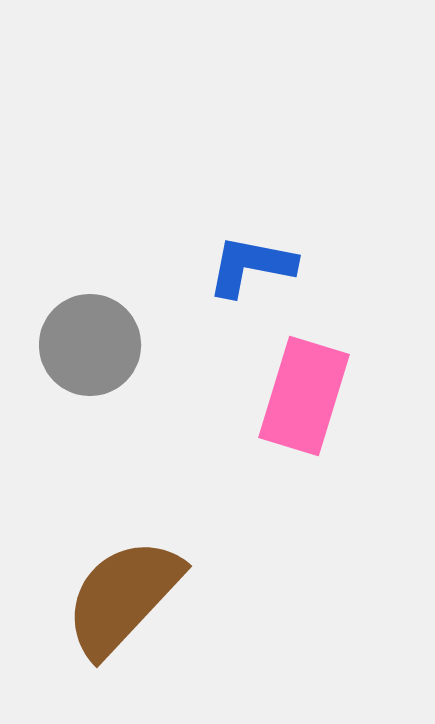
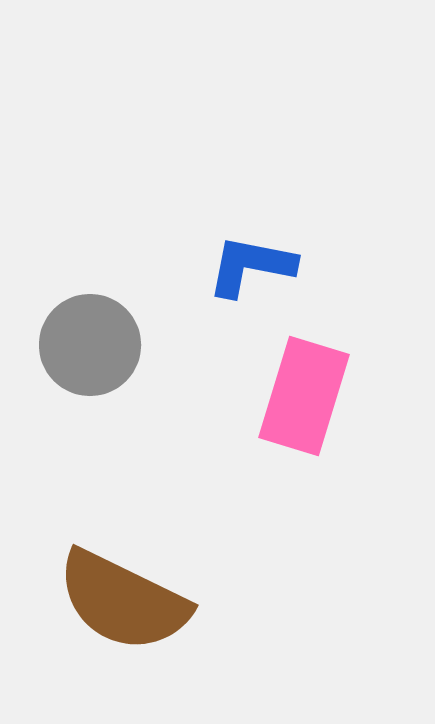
brown semicircle: moved 4 px down; rotated 107 degrees counterclockwise
